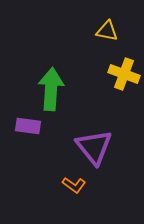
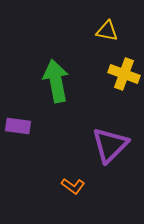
green arrow: moved 5 px right, 8 px up; rotated 15 degrees counterclockwise
purple rectangle: moved 10 px left
purple triangle: moved 16 px right, 2 px up; rotated 24 degrees clockwise
orange L-shape: moved 1 px left, 1 px down
